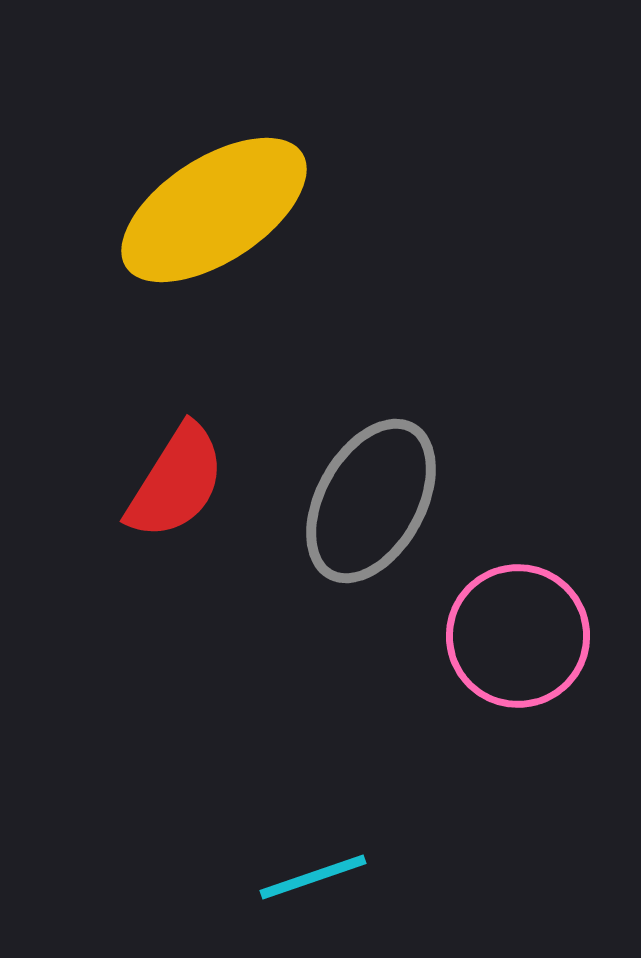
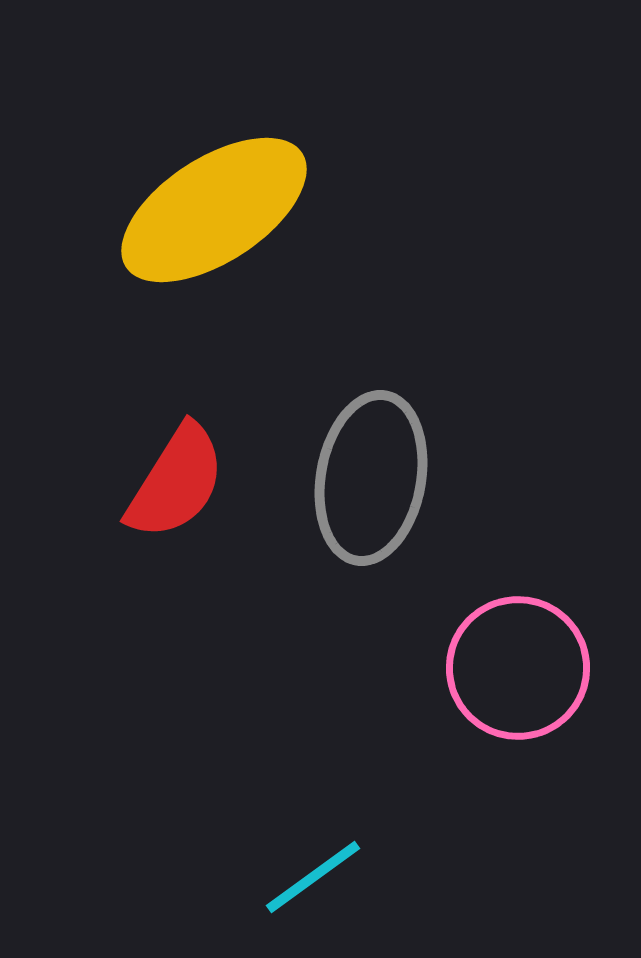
gray ellipse: moved 23 px up; rotated 19 degrees counterclockwise
pink circle: moved 32 px down
cyan line: rotated 17 degrees counterclockwise
